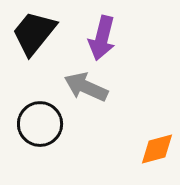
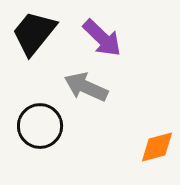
purple arrow: rotated 60 degrees counterclockwise
black circle: moved 2 px down
orange diamond: moved 2 px up
